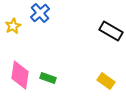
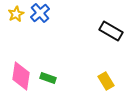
yellow star: moved 3 px right, 12 px up
pink diamond: moved 1 px right, 1 px down
yellow rectangle: rotated 24 degrees clockwise
